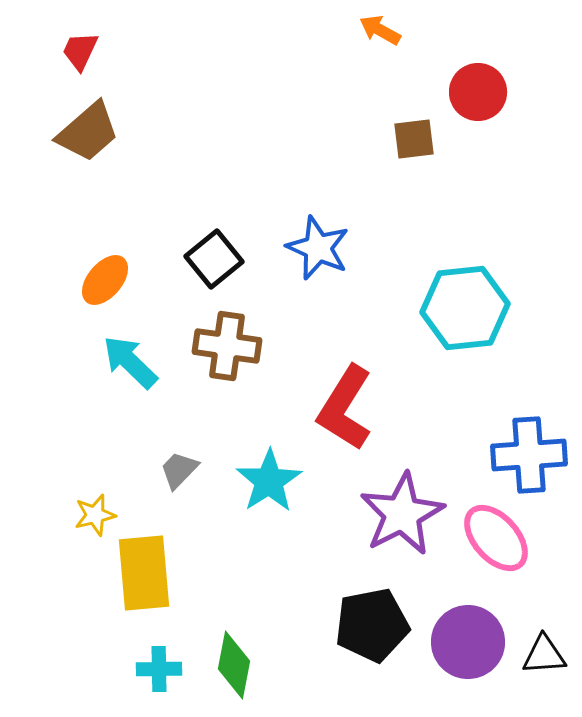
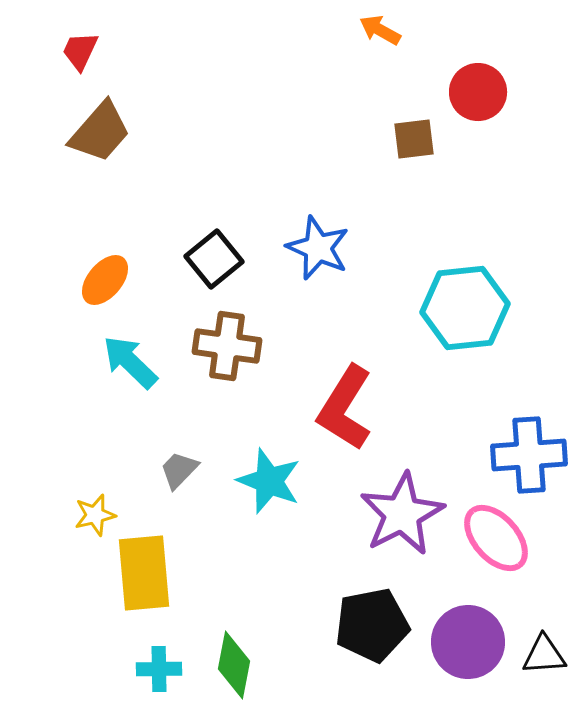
brown trapezoid: moved 12 px right; rotated 8 degrees counterclockwise
cyan star: rotated 18 degrees counterclockwise
